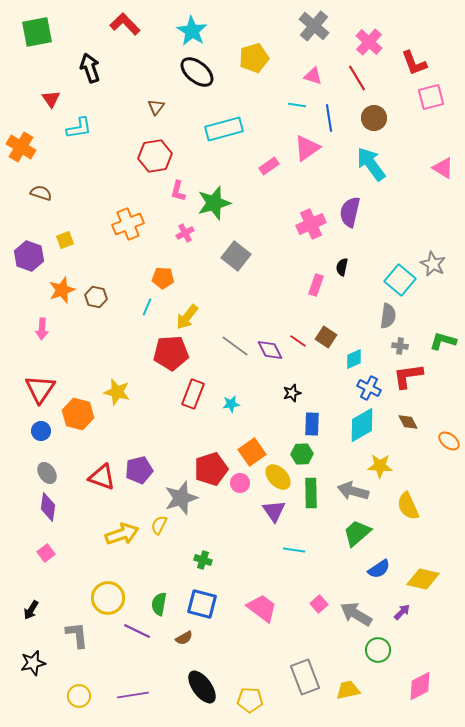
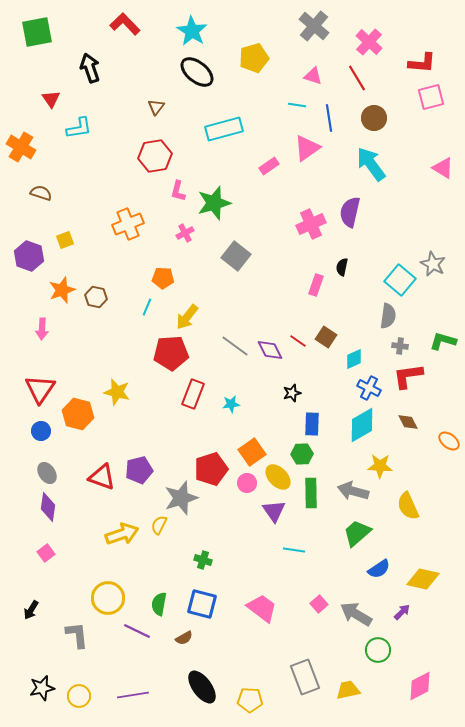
red L-shape at (414, 63): moved 8 px right; rotated 64 degrees counterclockwise
pink circle at (240, 483): moved 7 px right
black star at (33, 663): moved 9 px right, 25 px down
